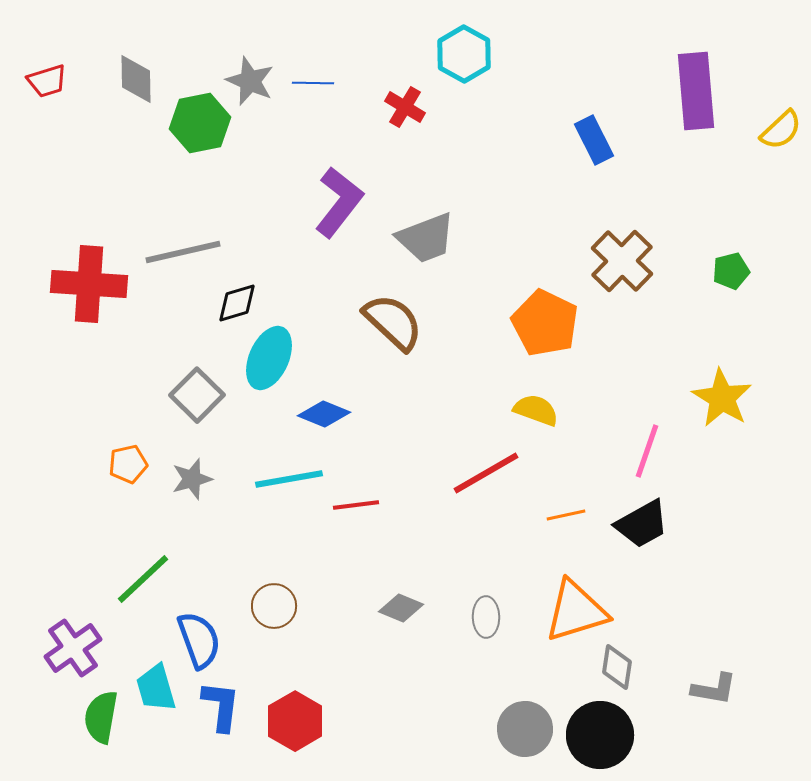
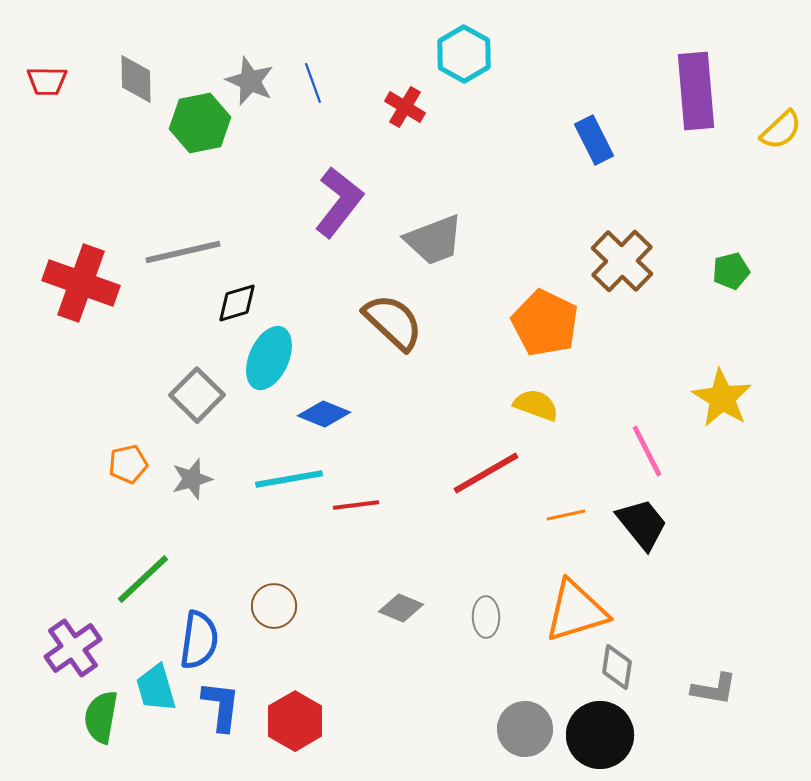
red trapezoid at (47, 81): rotated 18 degrees clockwise
blue line at (313, 83): rotated 69 degrees clockwise
gray trapezoid at (426, 238): moved 8 px right, 2 px down
red cross at (89, 284): moved 8 px left, 1 px up; rotated 16 degrees clockwise
yellow semicircle at (536, 410): moved 5 px up
pink line at (647, 451): rotated 46 degrees counterclockwise
black trapezoid at (642, 524): rotated 100 degrees counterclockwise
blue semicircle at (199, 640): rotated 28 degrees clockwise
